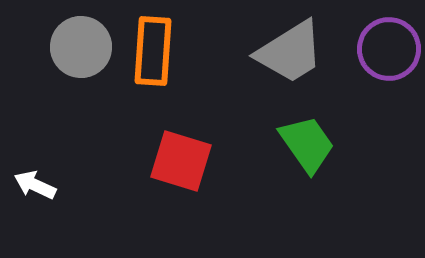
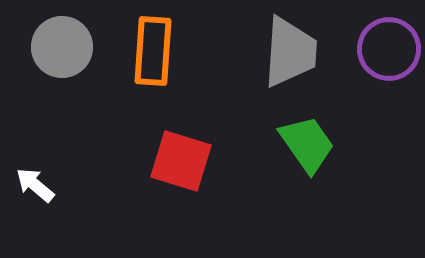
gray circle: moved 19 px left
gray trapezoid: rotated 54 degrees counterclockwise
white arrow: rotated 15 degrees clockwise
